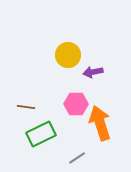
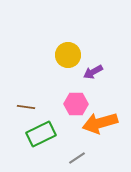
purple arrow: rotated 18 degrees counterclockwise
orange arrow: rotated 88 degrees counterclockwise
